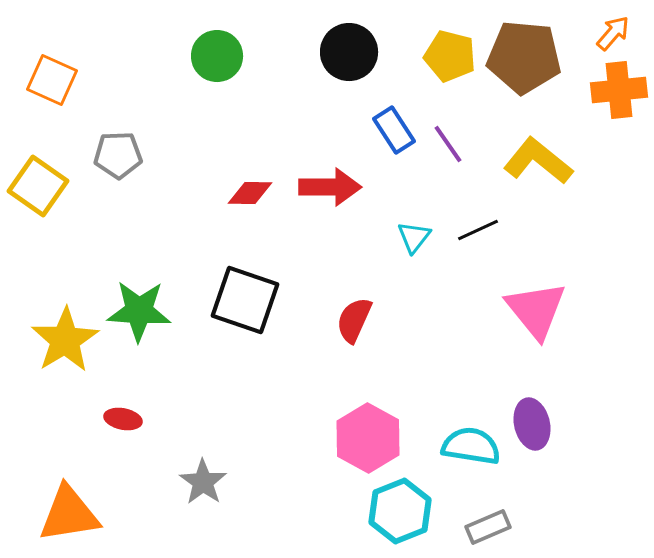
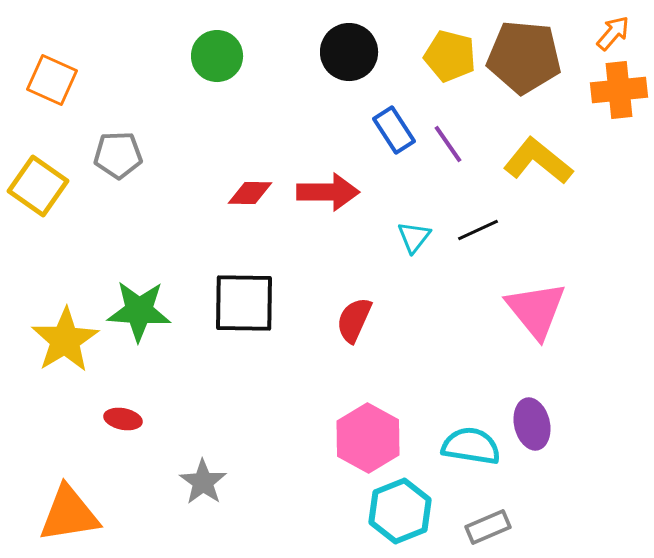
red arrow: moved 2 px left, 5 px down
black square: moved 1 px left, 3 px down; rotated 18 degrees counterclockwise
